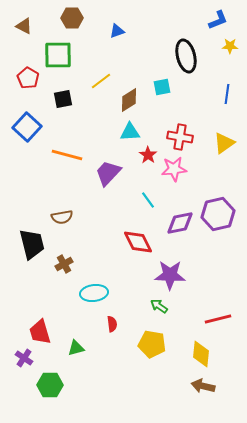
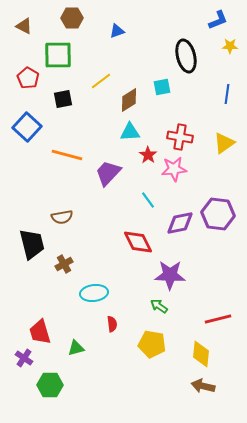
purple hexagon: rotated 20 degrees clockwise
